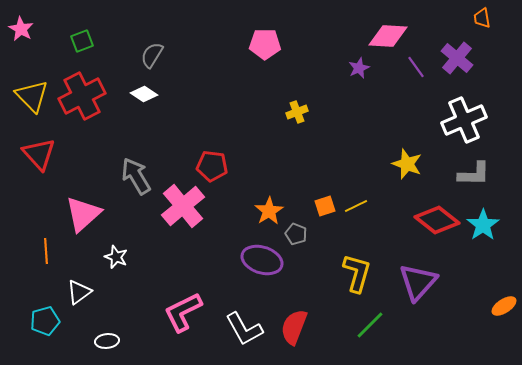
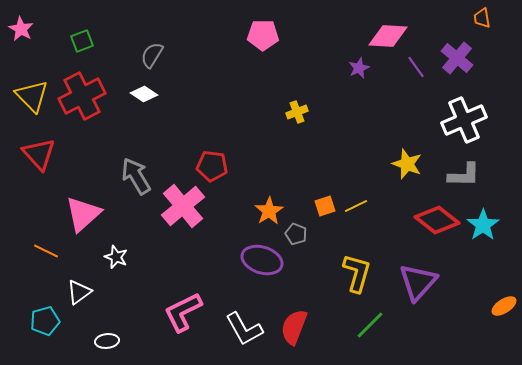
pink pentagon: moved 2 px left, 9 px up
gray L-shape: moved 10 px left, 1 px down
orange line: rotated 60 degrees counterclockwise
